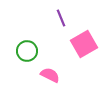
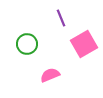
green circle: moved 7 px up
pink semicircle: rotated 48 degrees counterclockwise
